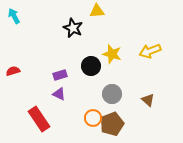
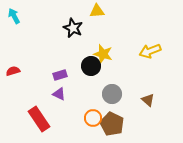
yellow star: moved 9 px left
brown pentagon: rotated 25 degrees counterclockwise
